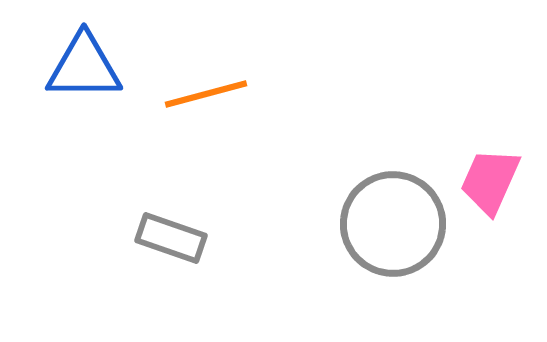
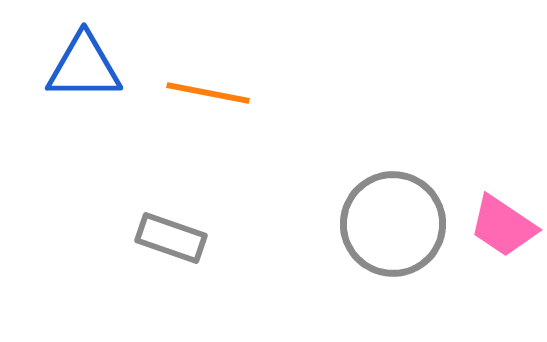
orange line: moved 2 px right, 1 px up; rotated 26 degrees clockwise
pink trapezoid: moved 13 px right, 45 px down; rotated 80 degrees counterclockwise
